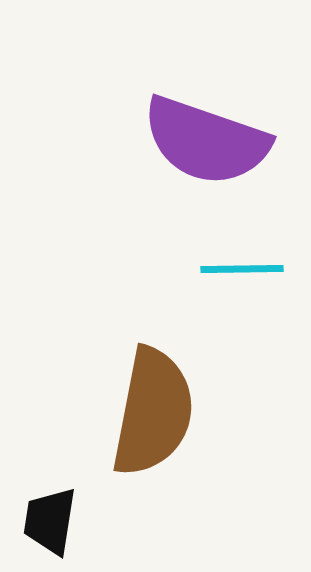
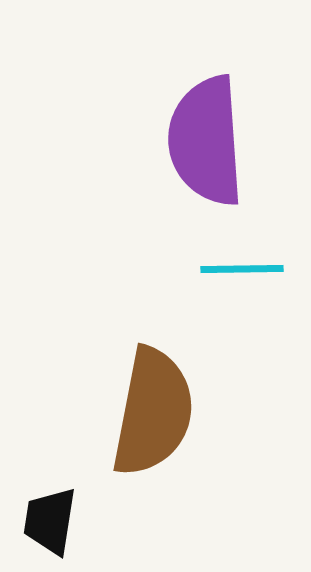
purple semicircle: rotated 67 degrees clockwise
